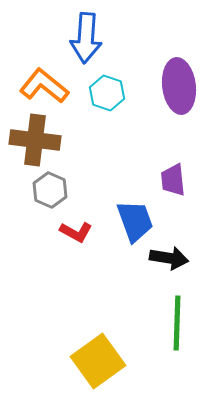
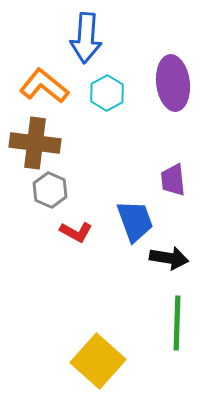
purple ellipse: moved 6 px left, 3 px up
cyan hexagon: rotated 12 degrees clockwise
brown cross: moved 3 px down
yellow square: rotated 12 degrees counterclockwise
